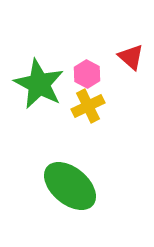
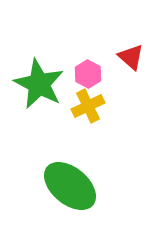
pink hexagon: moved 1 px right
